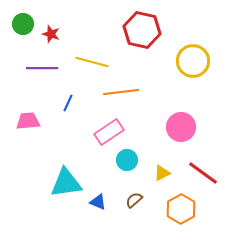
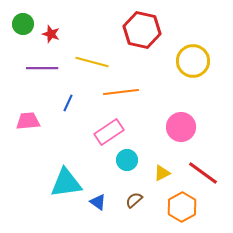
blue triangle: rotated 12 degrees clockwise
orange hexagon: moved 1 px right, 2 px up
